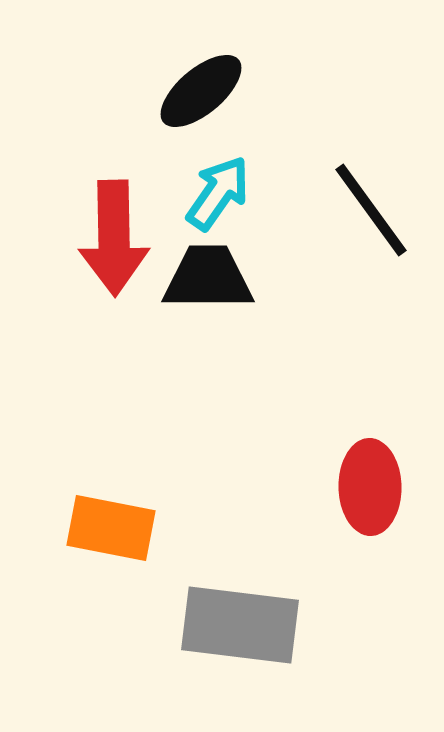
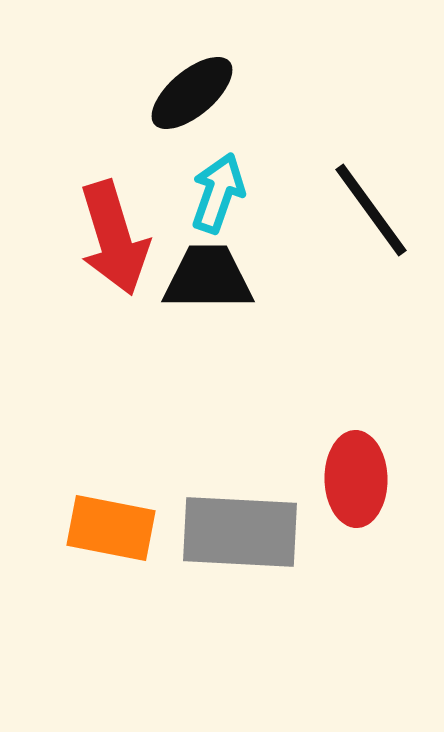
black ellipse: moved 9 px left, 2 px down
cyan arrow: rotated 16 degrees counterclockwise
red arrow: rotated 16 degrees counterclockwise
red ellipse: moved 14 px left, 8 px up
gray rectangle: moved 93 px up; rotated 4 degrees counterclockwise
